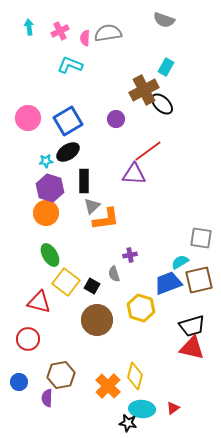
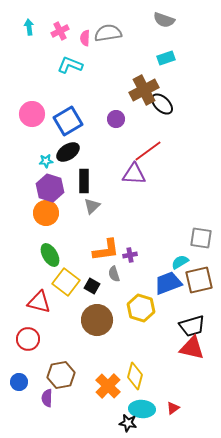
cyan rectangle at (166, 67): moved 9 px up; rotated 42 degrees clockwise
pink circle at (28, 118): moved 4 px right, 4 px up
orange L-shape at (106, 219): moved 31 px down
